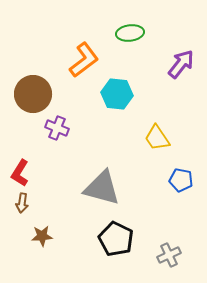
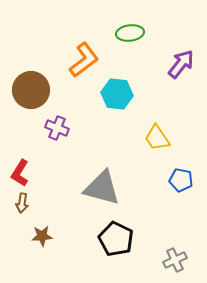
brown circle: moved 2 px left, 4 px up
gray cross: moved 6 px right, 5 px down
